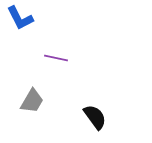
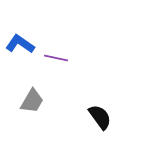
blue L-shape: moved 26 px down; rotated 152 degrees clockwise
black semicircle: moved 5 px right
